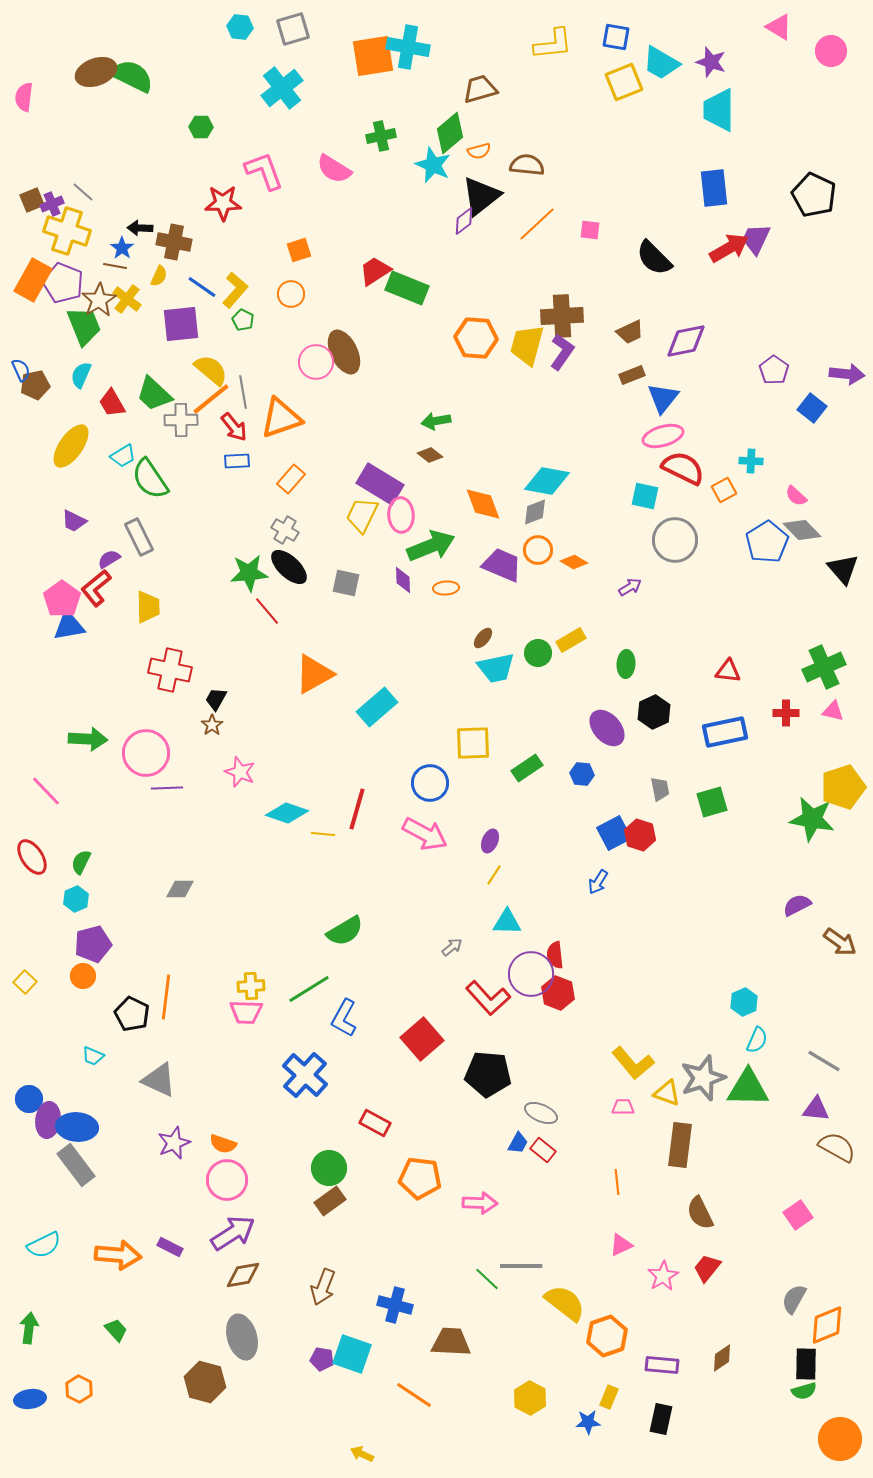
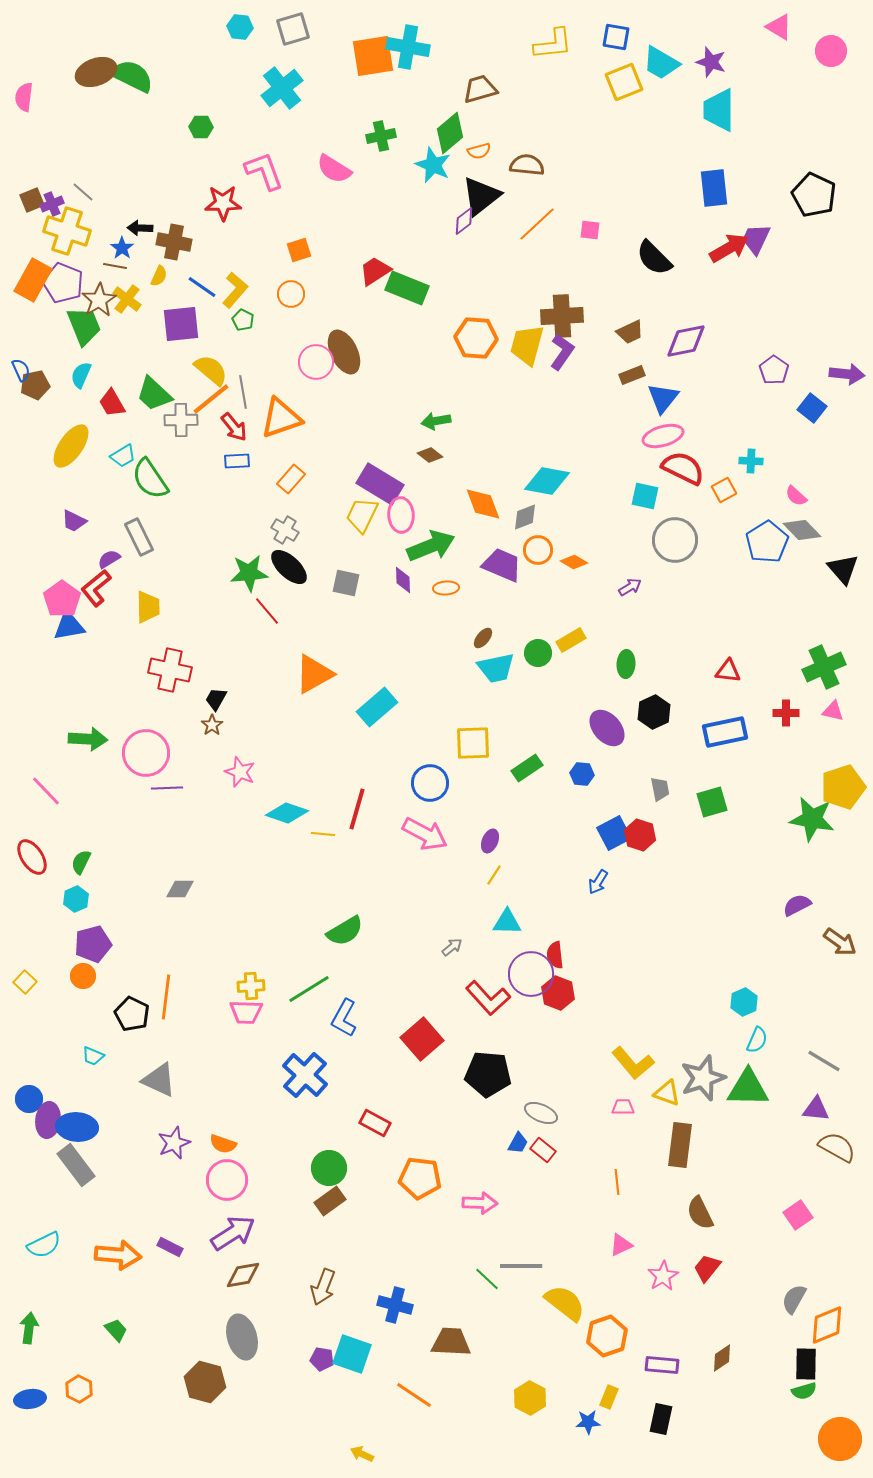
gray diamond at (535, 512): moved 10 px left, 5 px down
